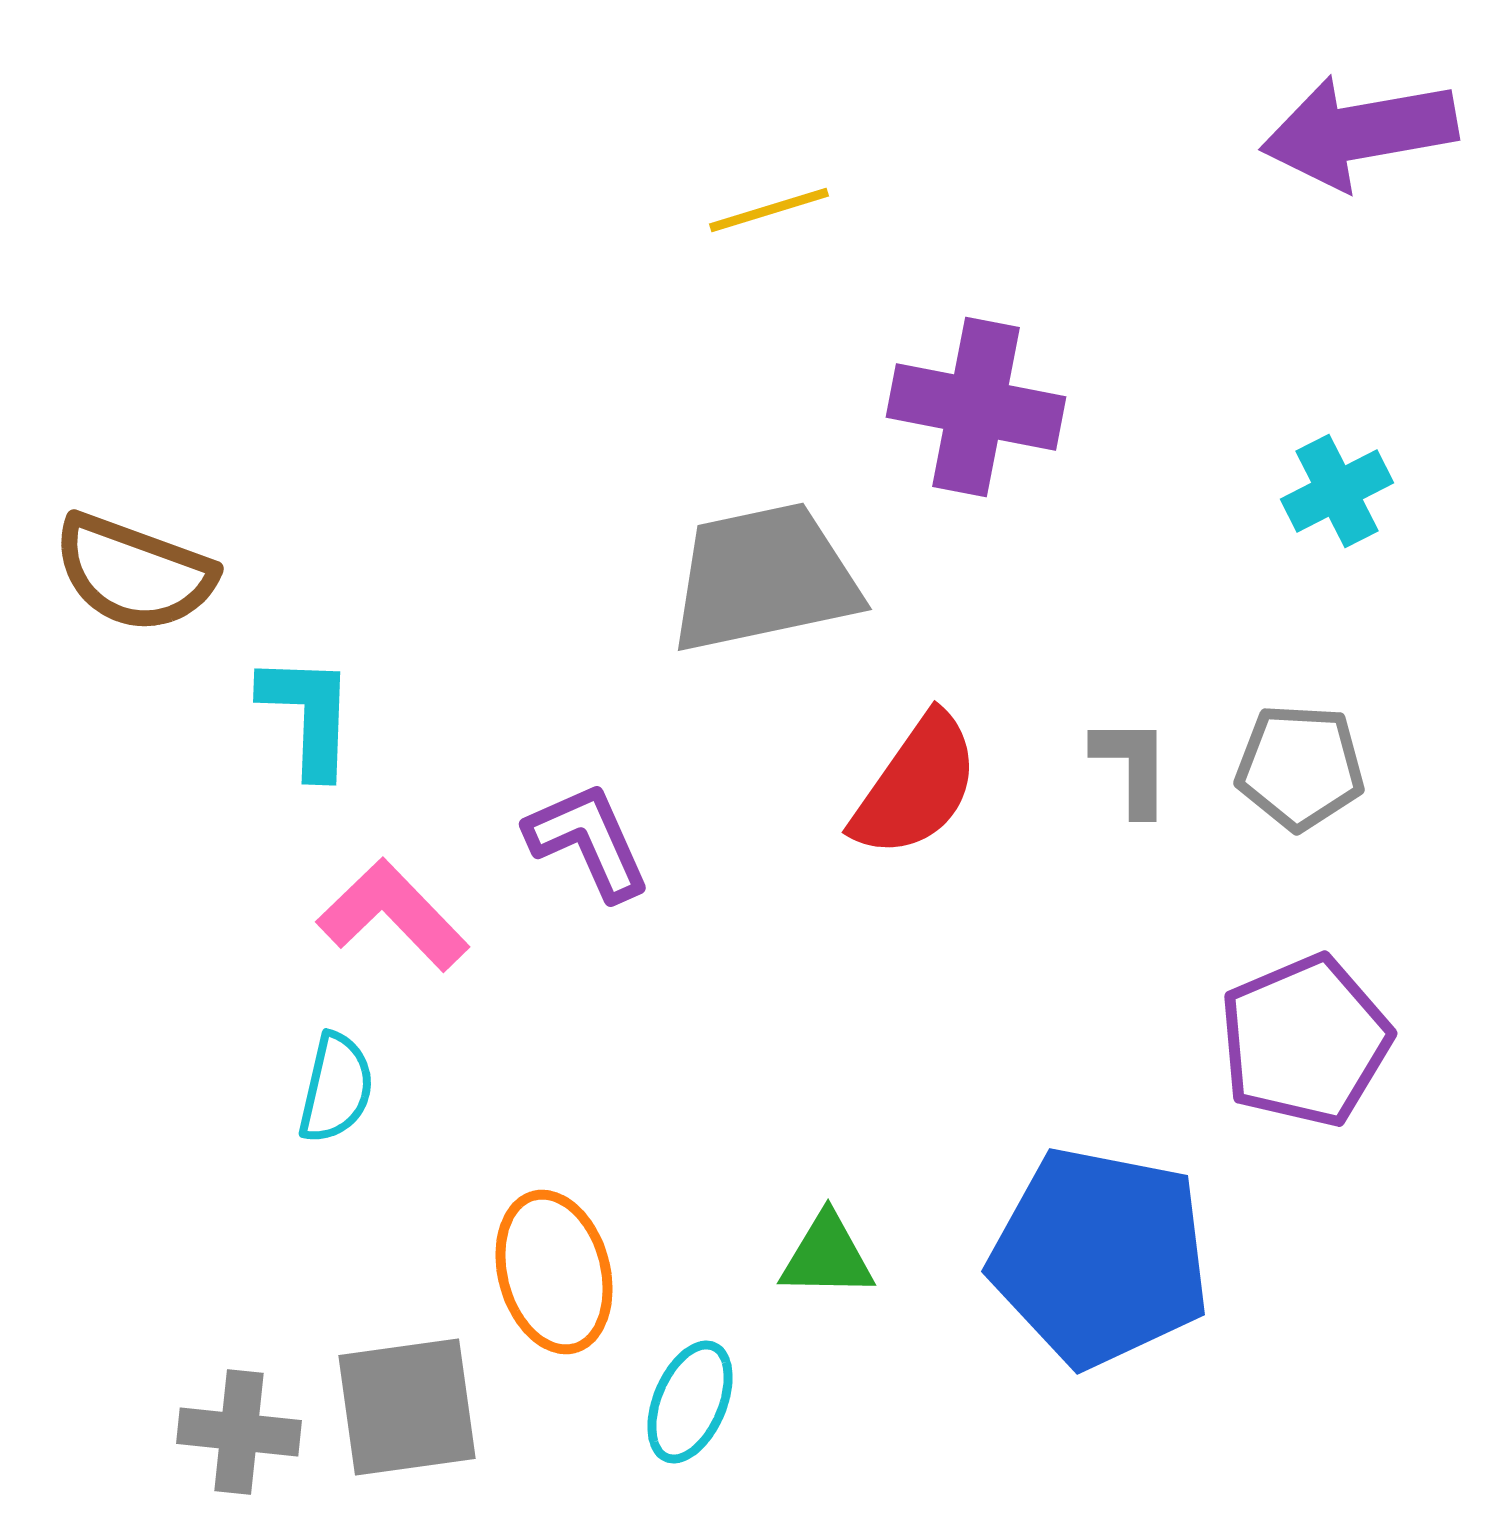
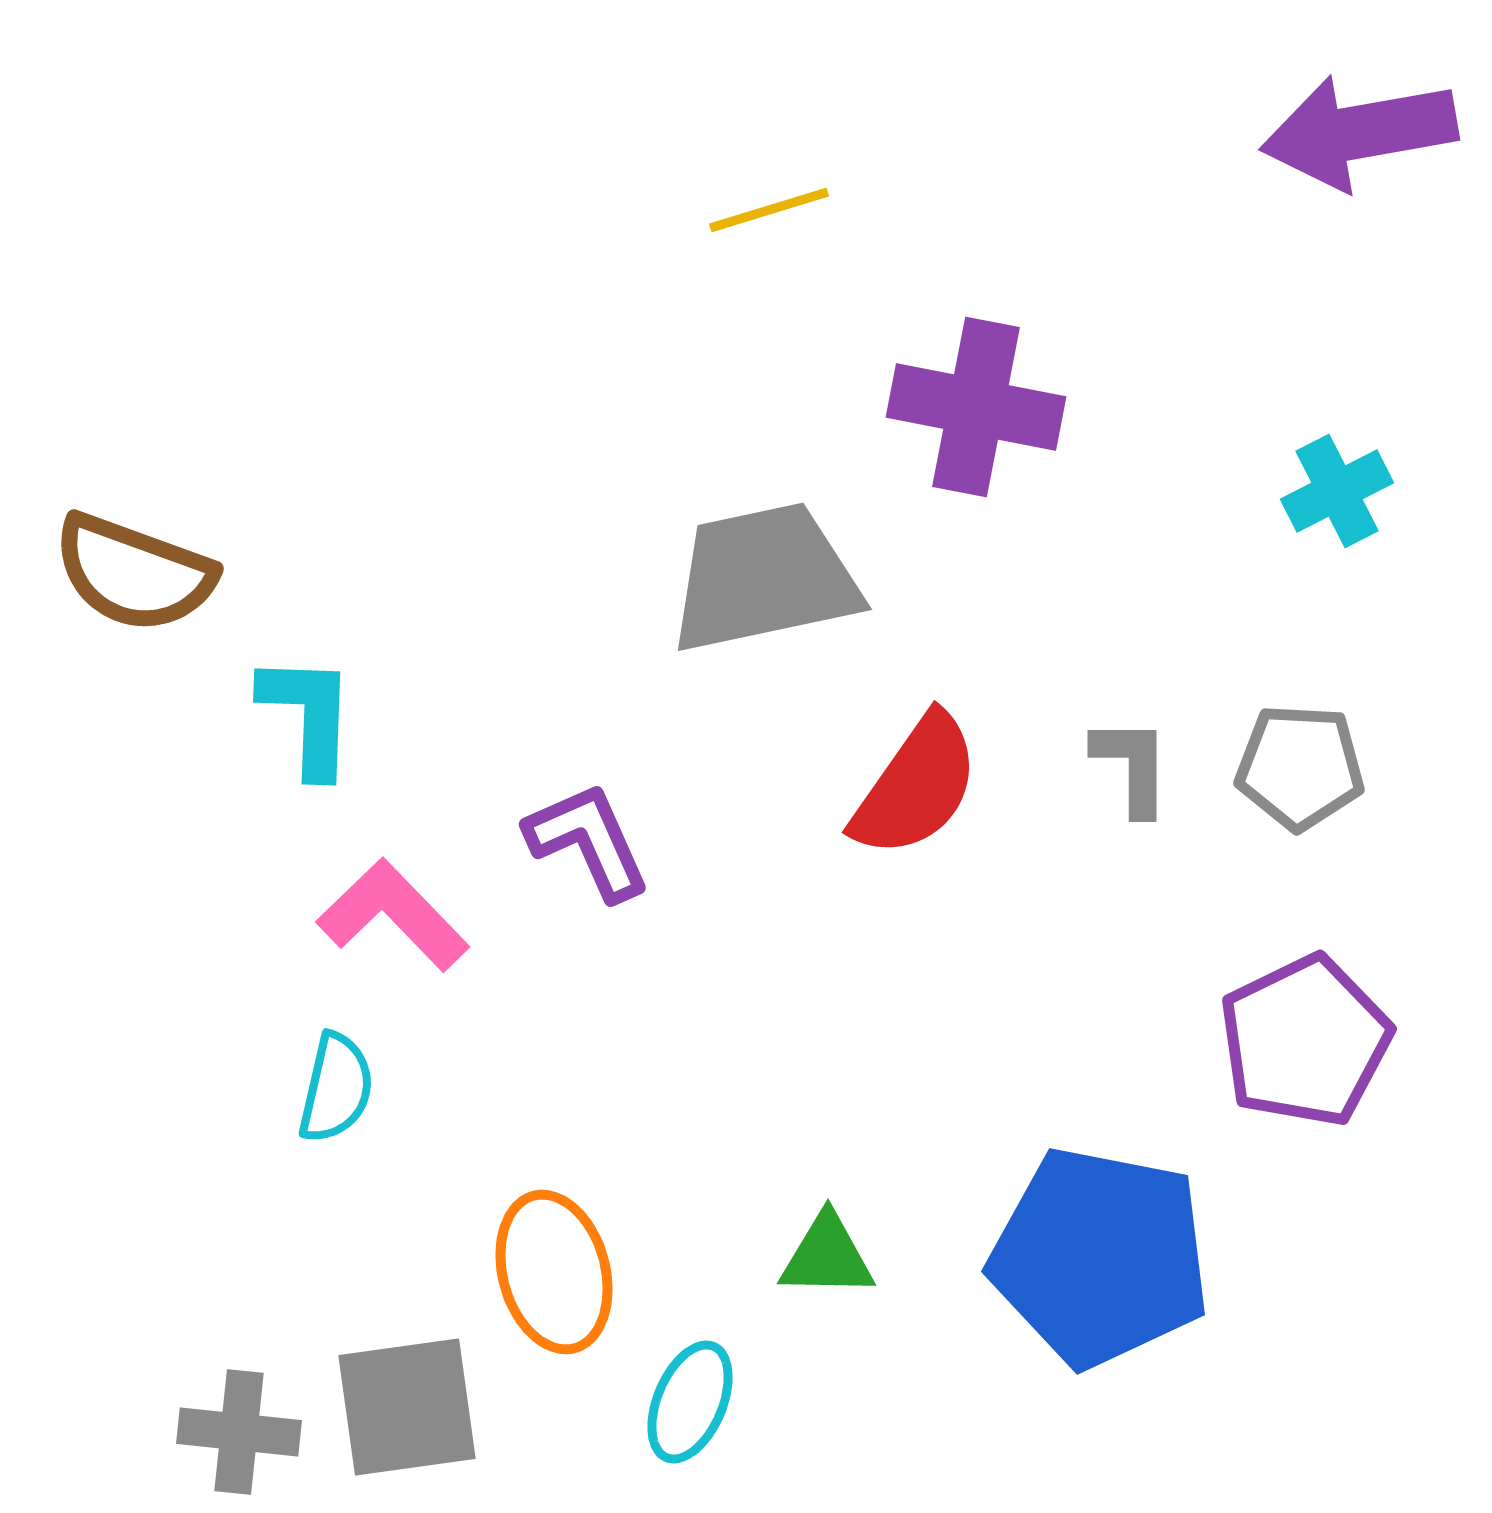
purple pentagon: rotated 3 degrees counterclockwise
